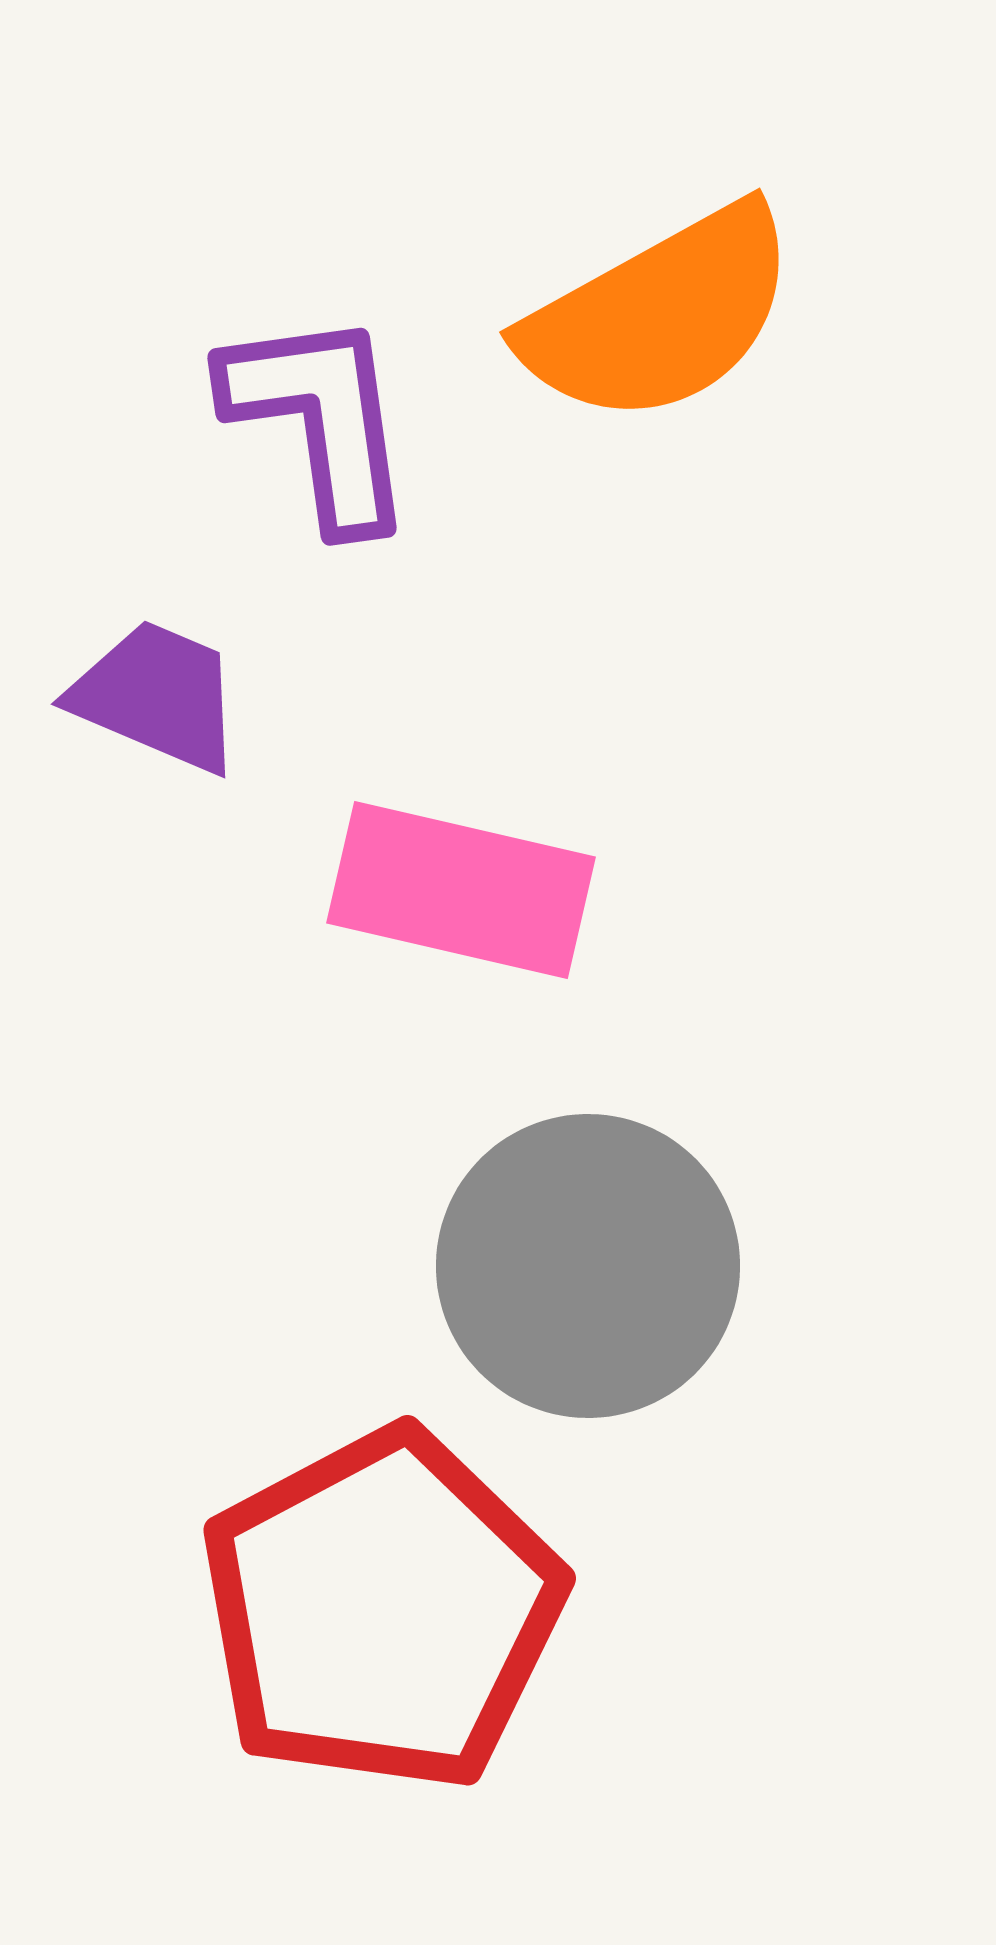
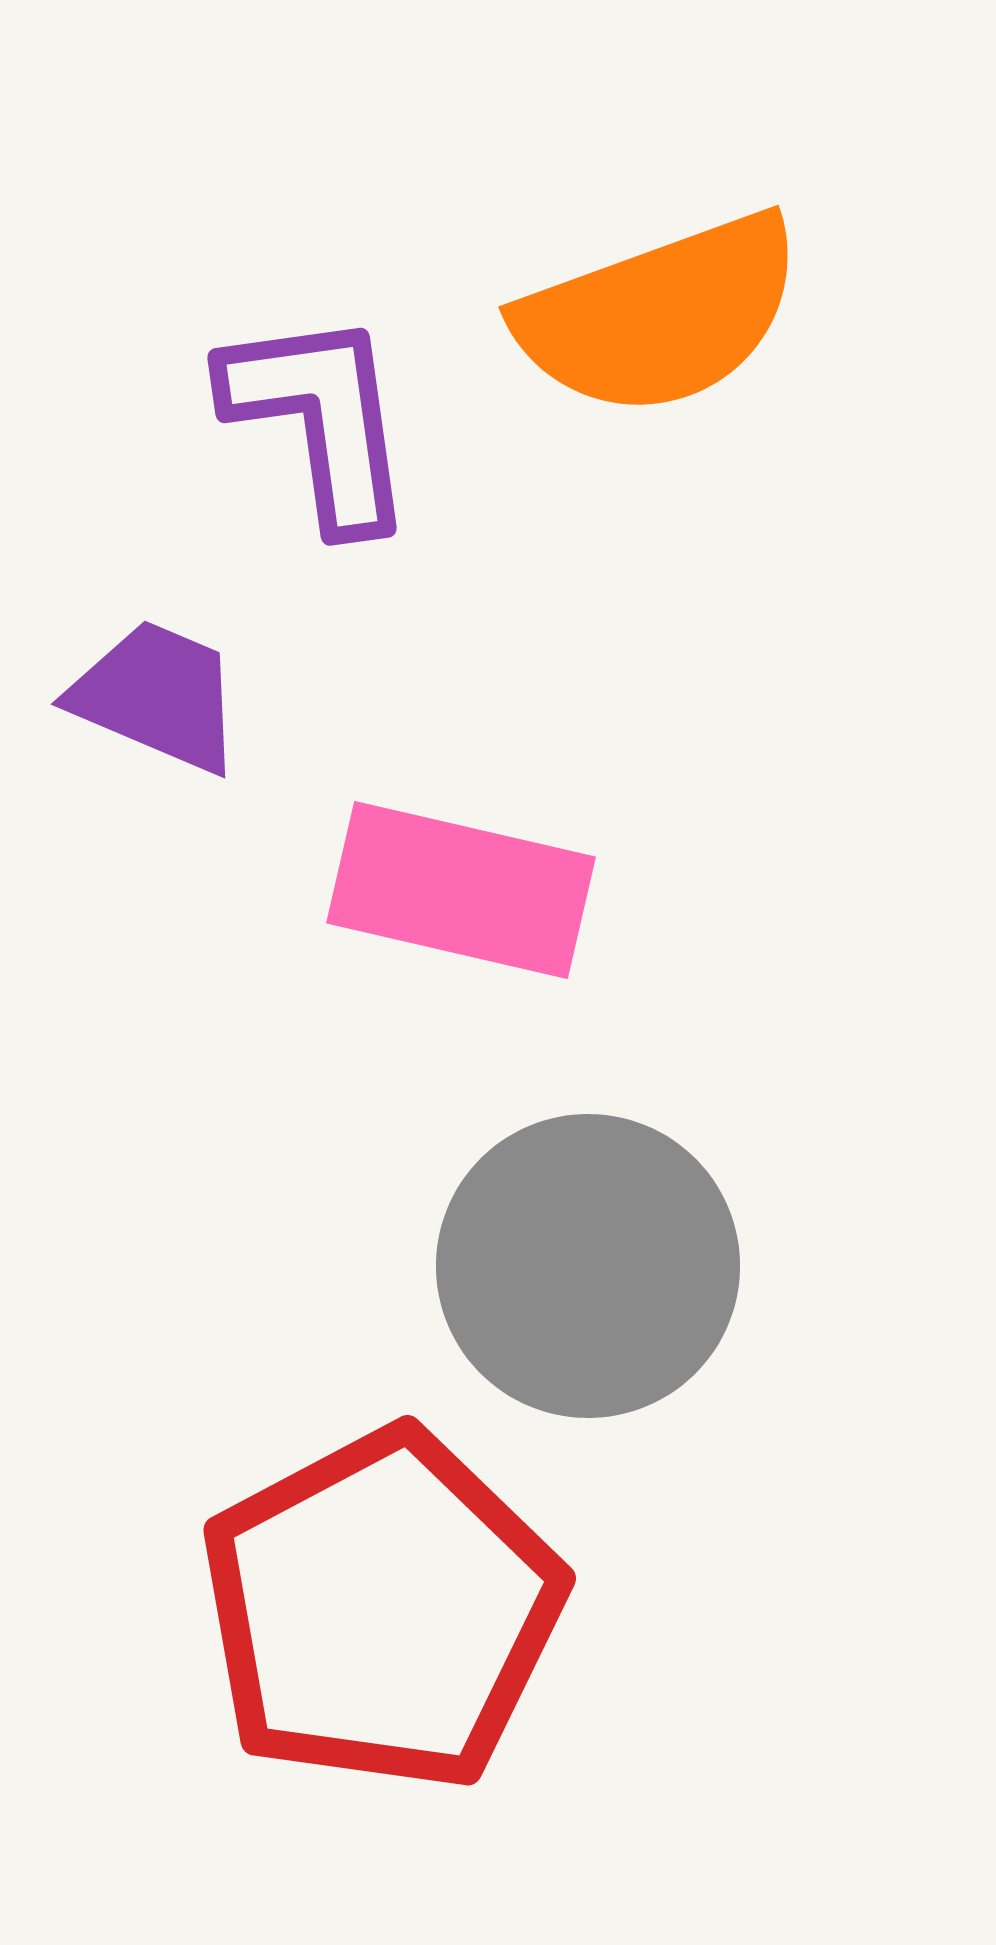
orange semicircle: rotated 9 degrees clockwise
